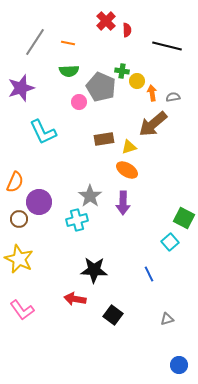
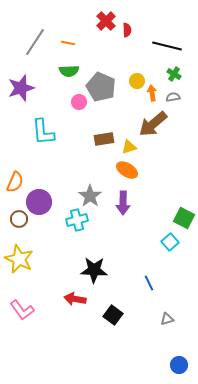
green cross: moved 52 px right, 3 px down; rotated 24 degrees clockwise
cyan L-shape: rotated 20 degrees clockwise
blue line: moved 9 px down
